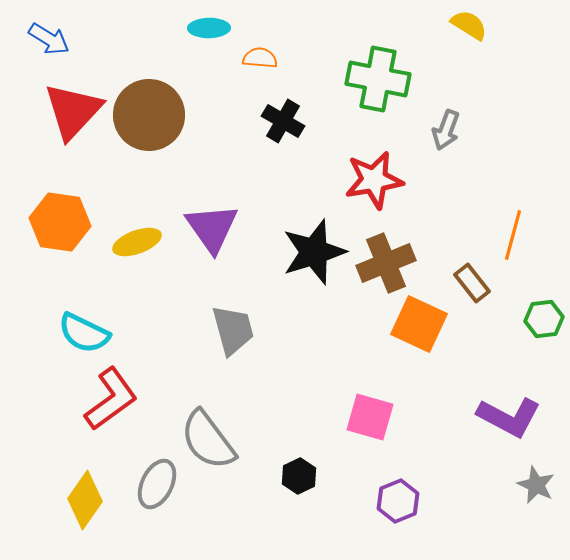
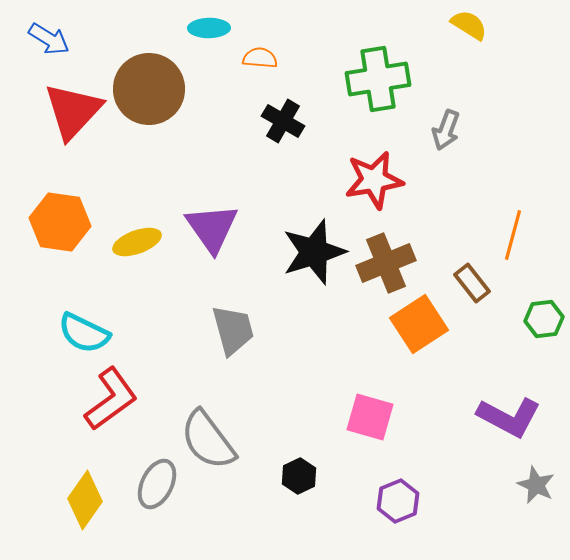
green cross: rotated 20 degrees counterclockwise
brown circle: moved 26 px up
orange square: rotated 32 degrees clockwise
